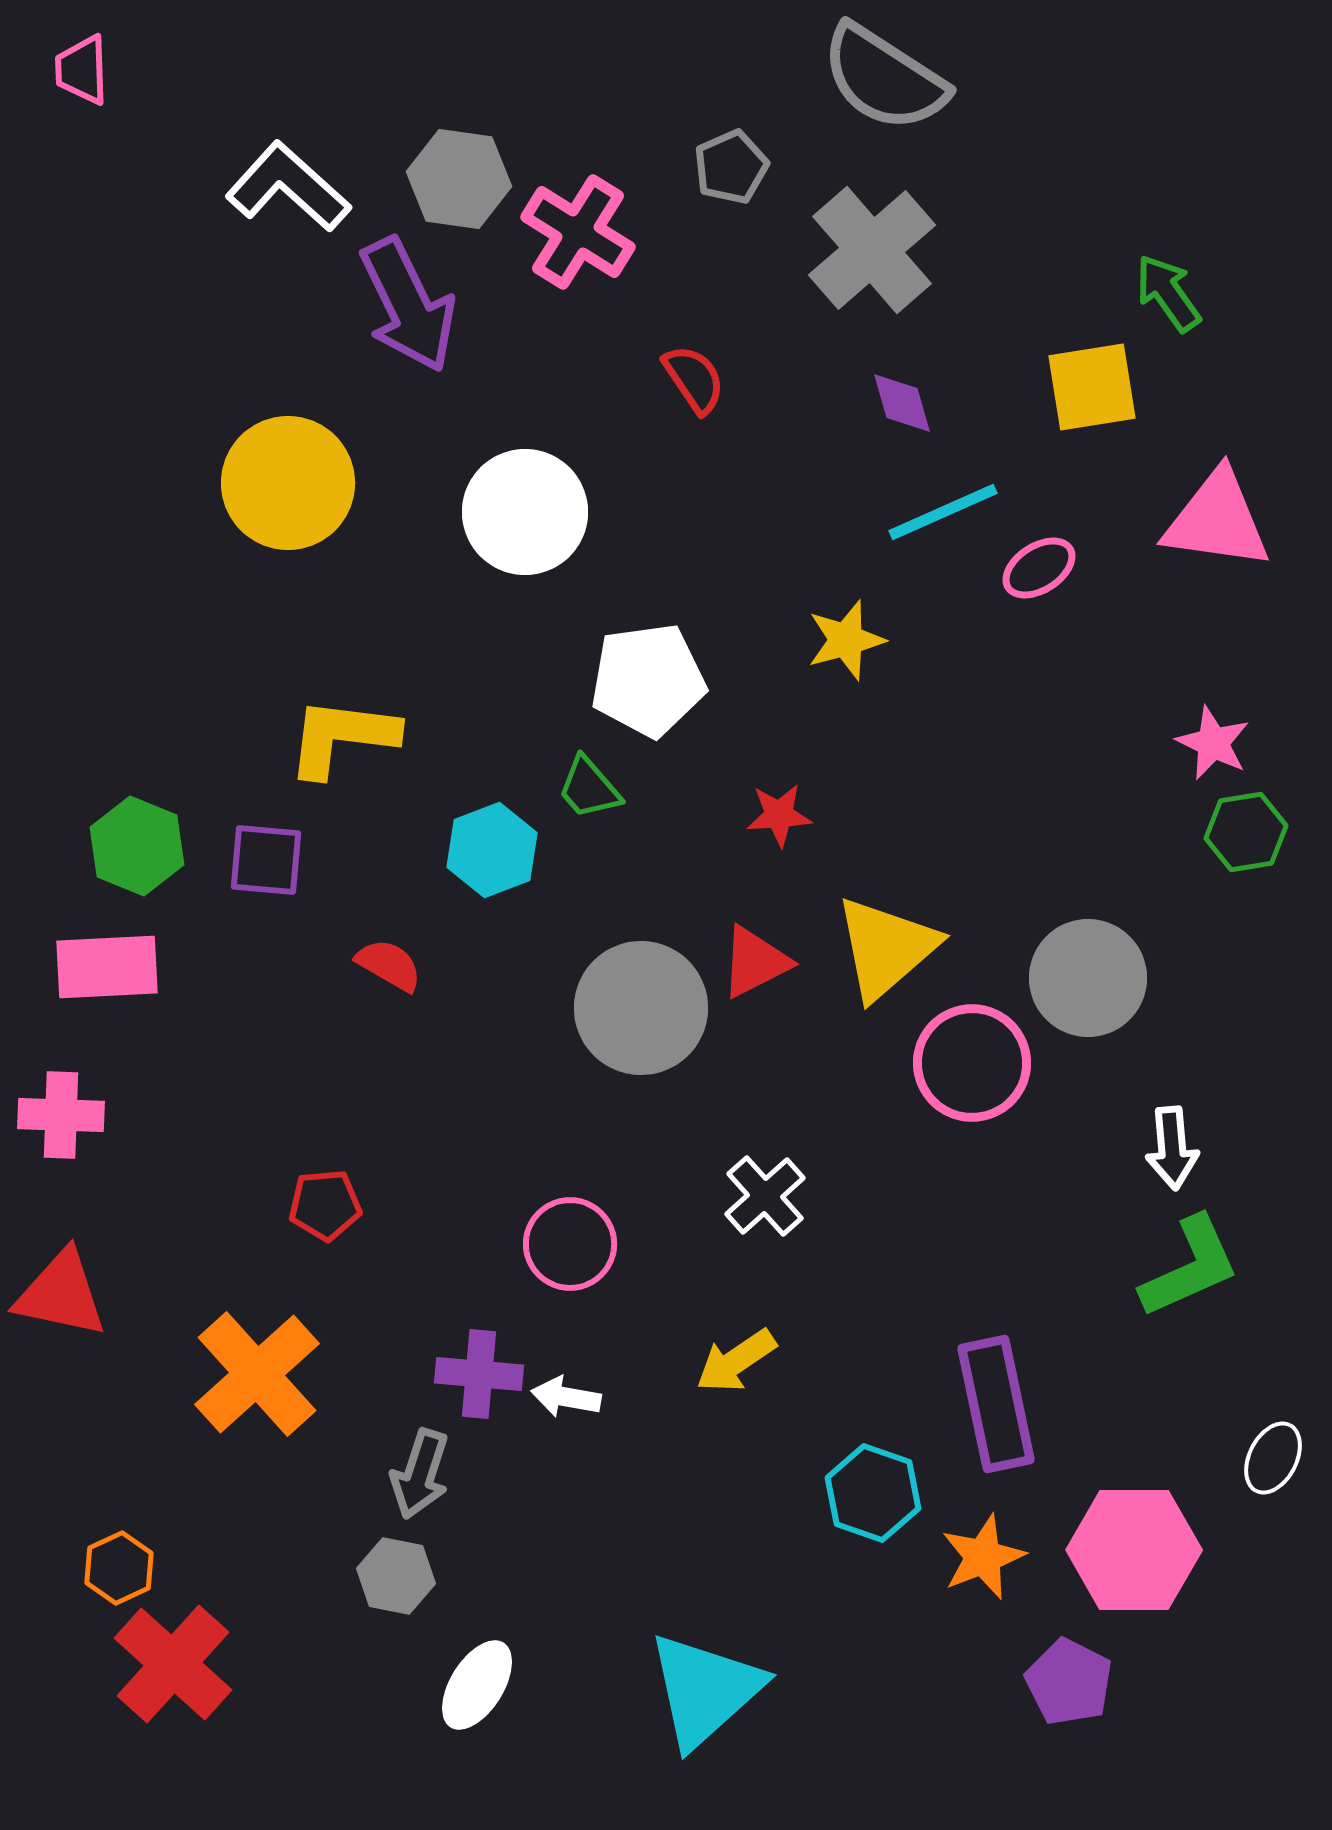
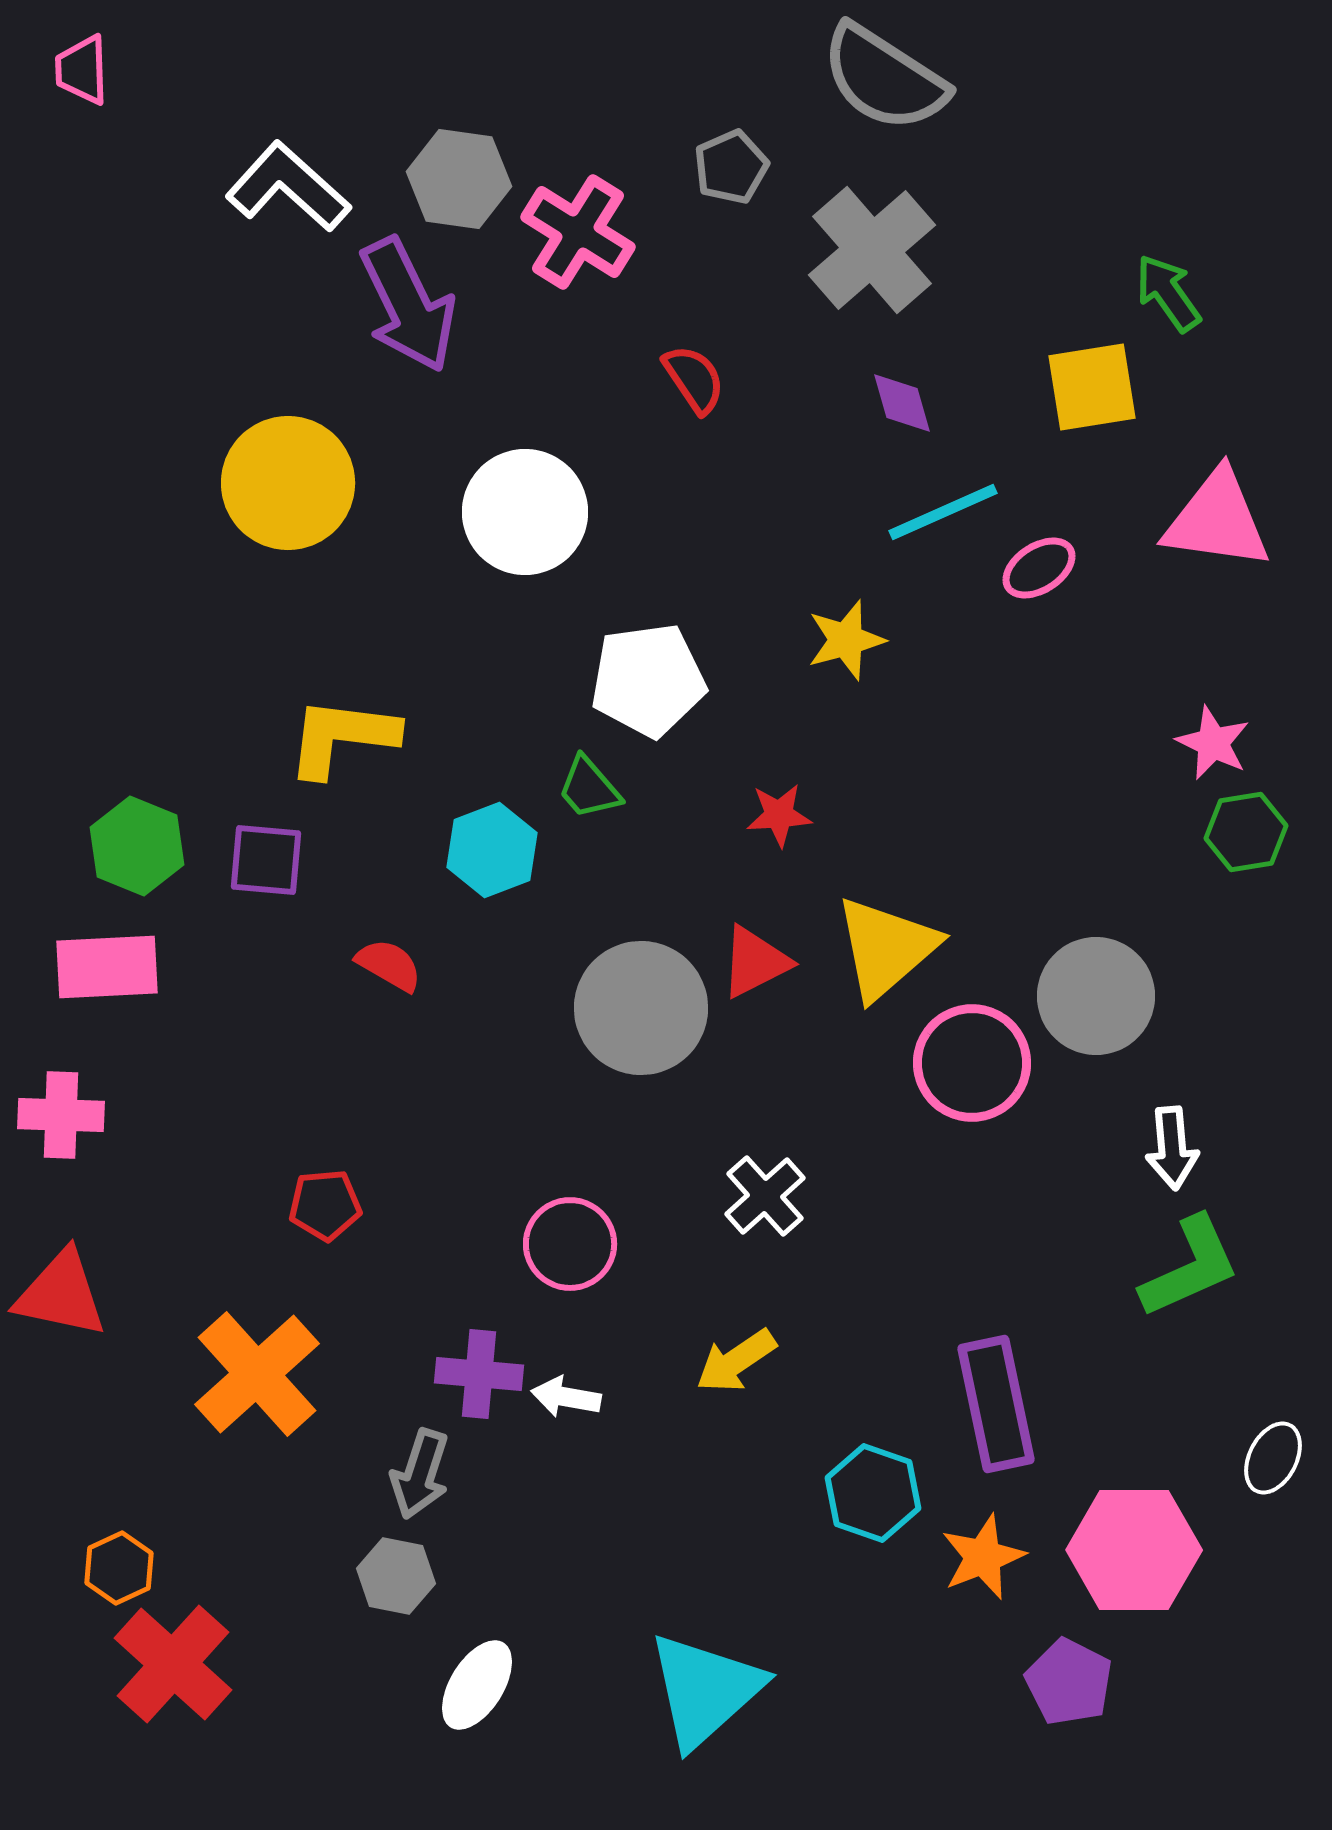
gray circle at (1088, 978): moved 8 px right, 18 px down
